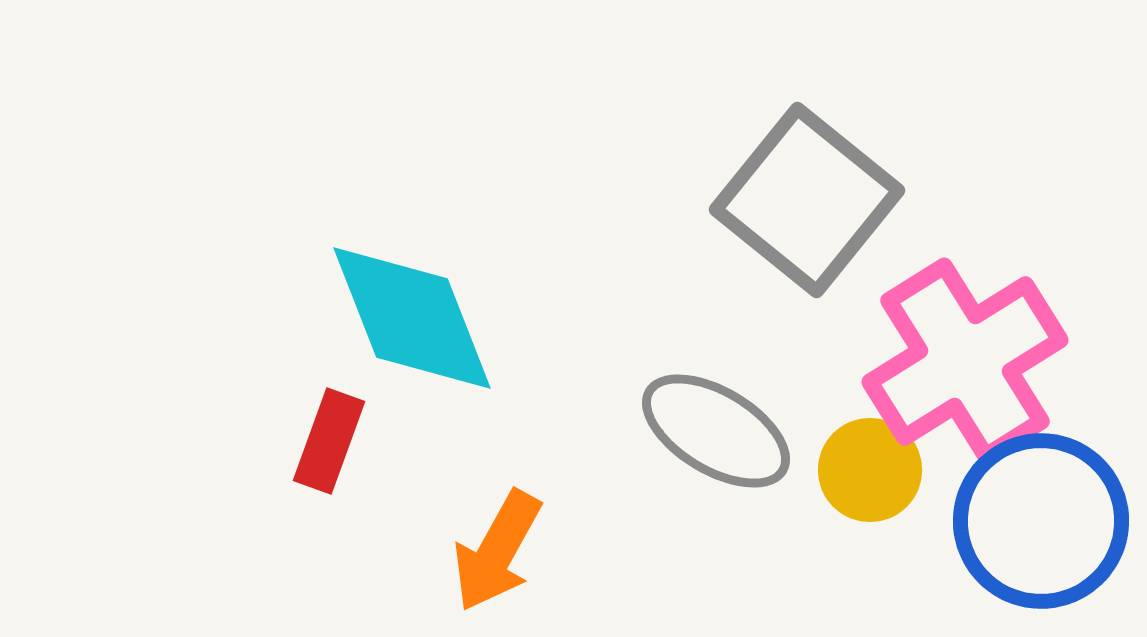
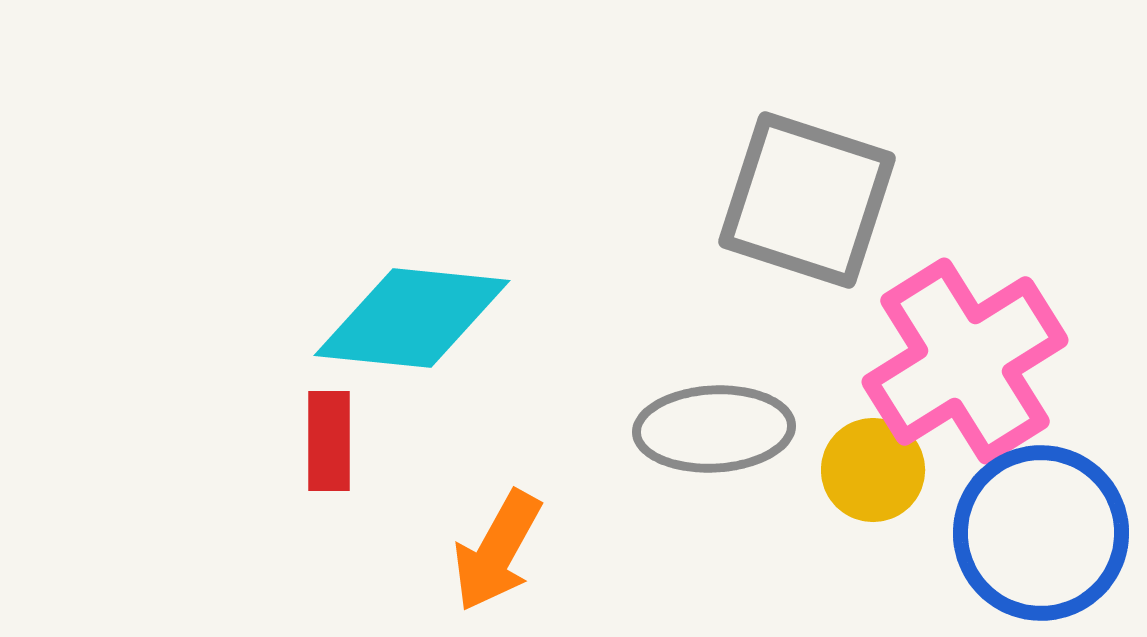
gray square: rotated 21 degrees counterclockwise
cyan diamond: rotated 63 degrees counterclockwise
gray ellipse: moved 2 px left, 2 px up; rotated 34 degrees counterclockwise
red rectangle: rotated 20 degrees counterclockwise
yellow circle: moved 3 px right
blue circle: moved 12 px down
